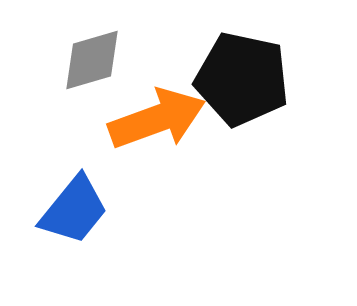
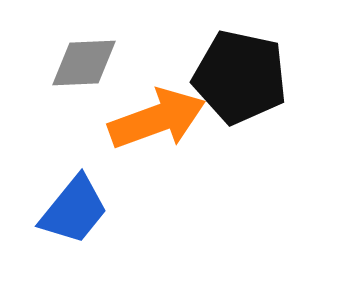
gray diamond: moved 8 px left, 3 px down; rotated 14 degrees clockwise
black pentagon: moved 2 px left, 2 px up
